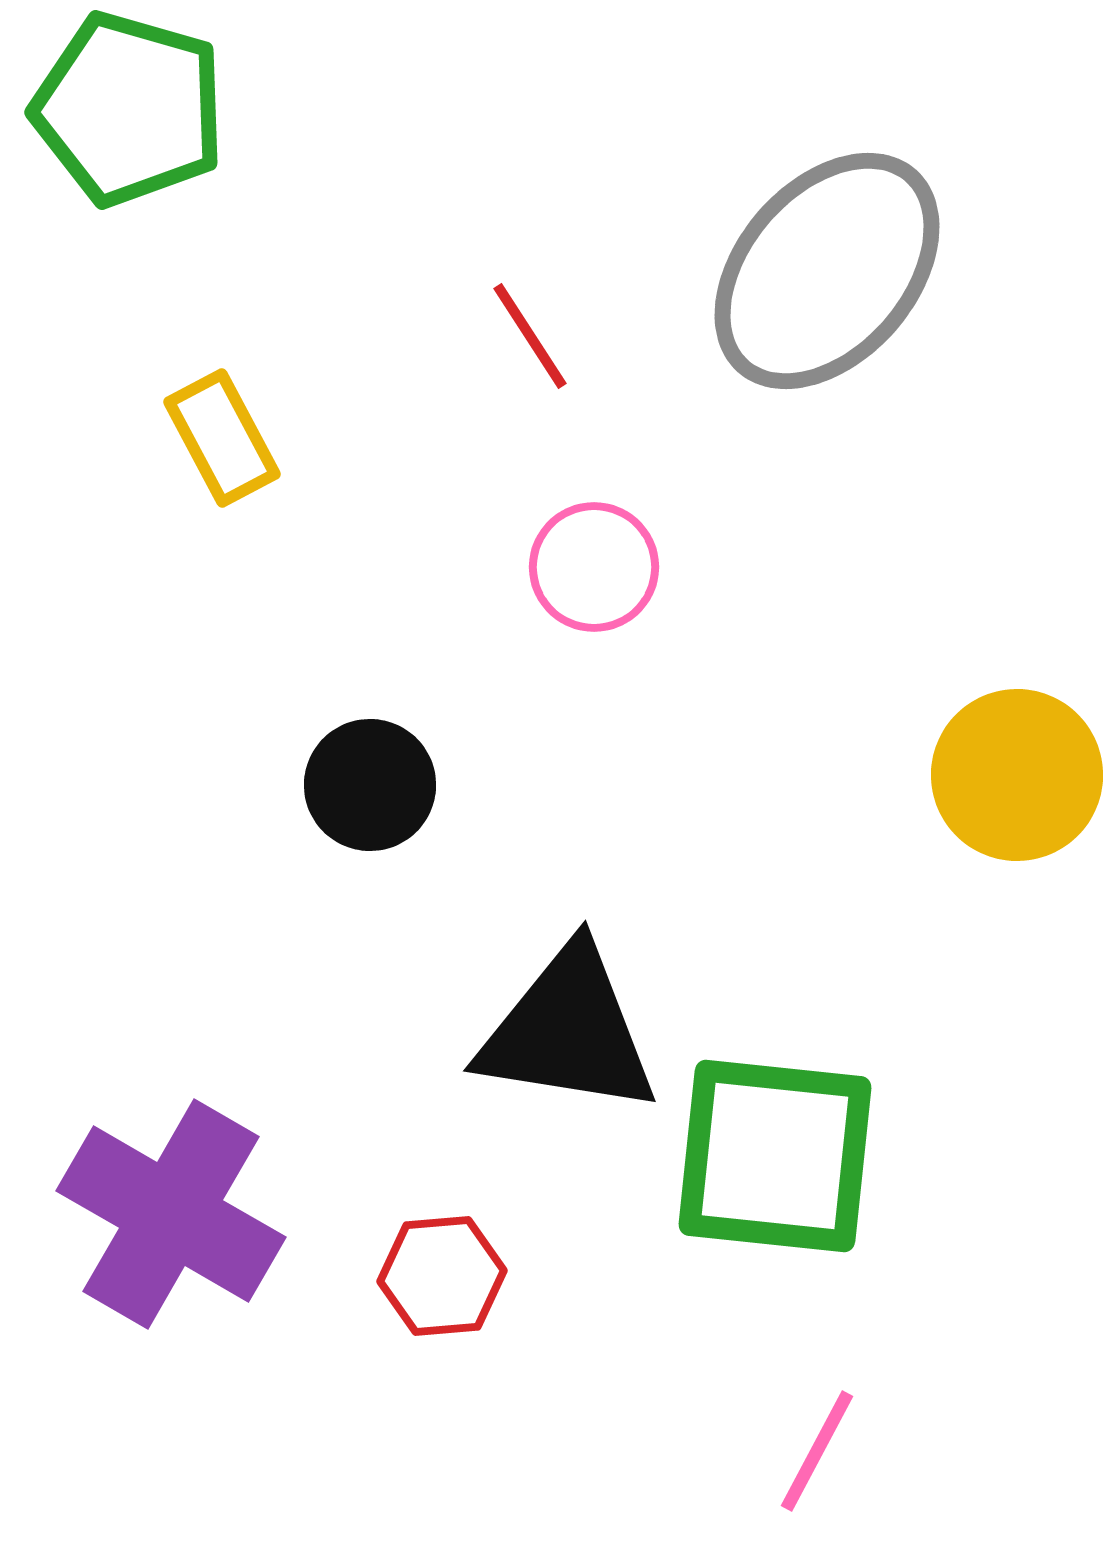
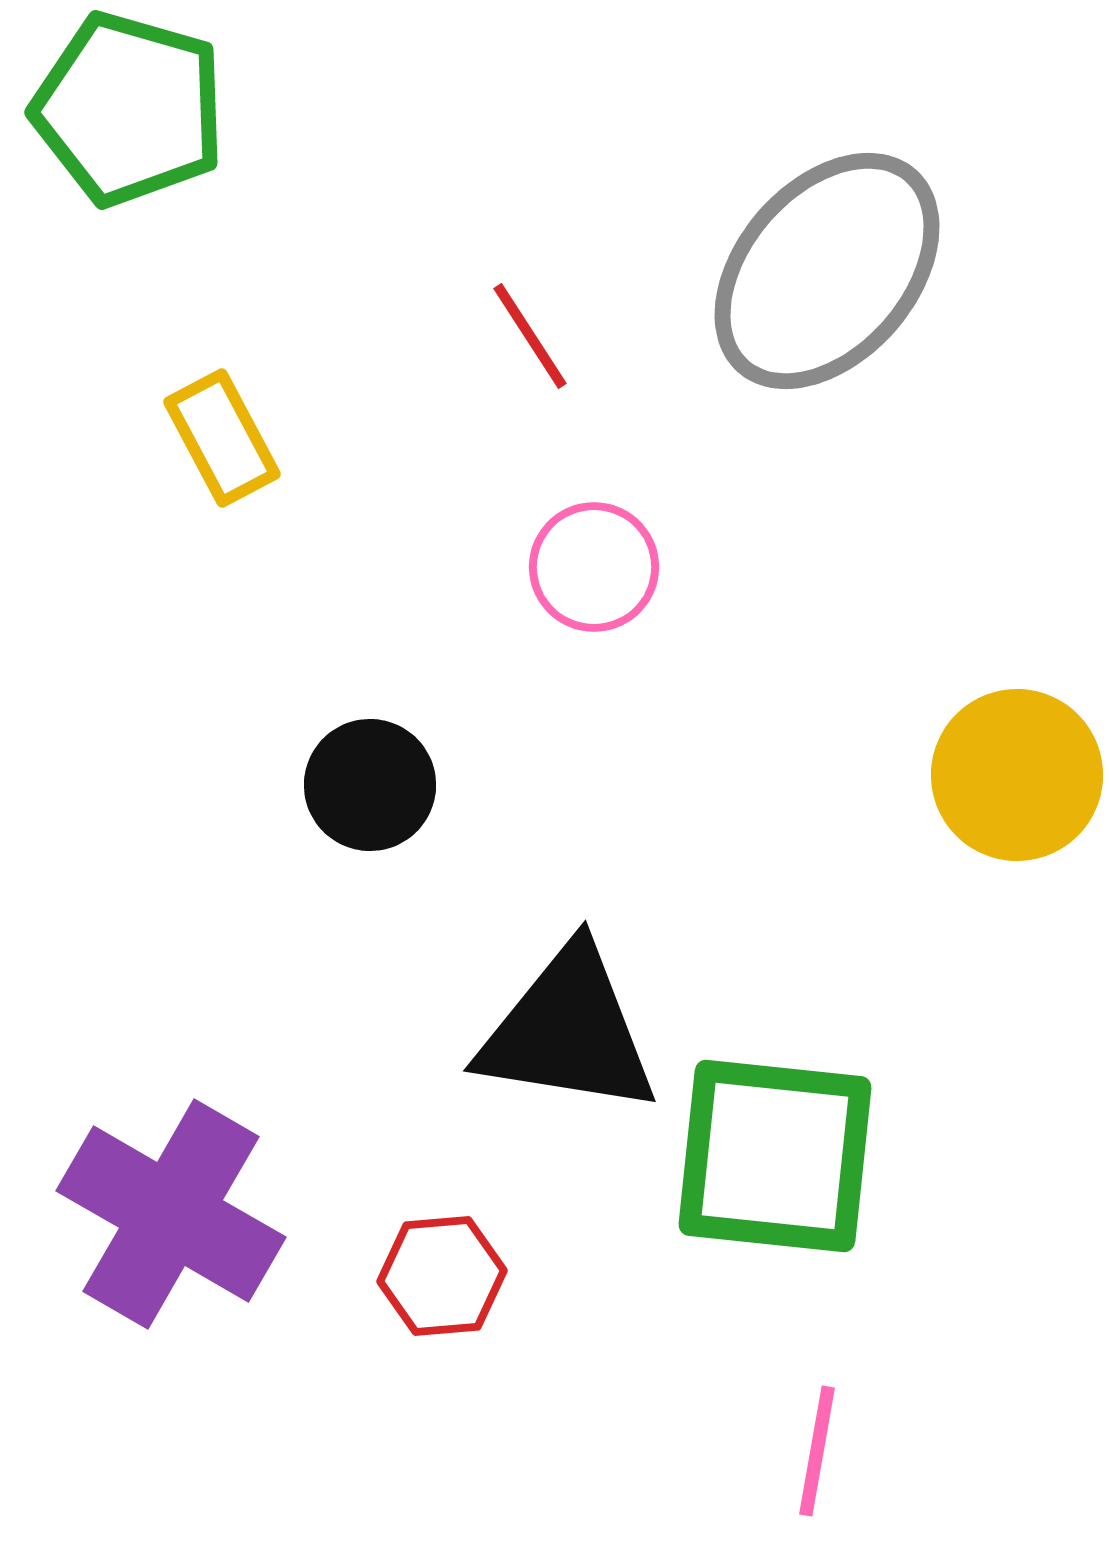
pink line: rotated 18 degrees counterclockwise
